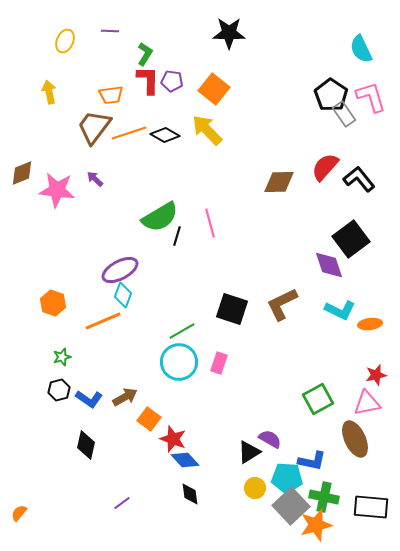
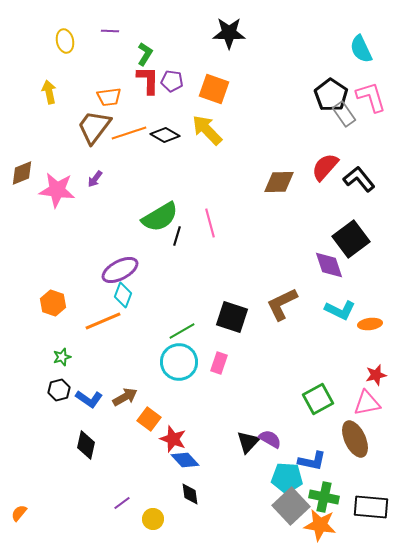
yellow ellipse at (65, 41): rotated 35 degrees counterclockwise
orange square at (214, 89): rotated 20 degrees counterclockwise
orange trapezoid at (111, 95): moved 2 px left, 2 px down
purple arrow at (95, 179): rotated 96 degrees counterclockwise
black square at (232, 309): moved 8 px down
black triangle at (249, 452): moved 1 px left, 10 px up; rotated 15 degrees counterclockwise
yellow circle at (255, 488): moved 102 px left, 31 px down
orange star at (316, 525): moved 4 px right; rotated 24 degrees clockwise
